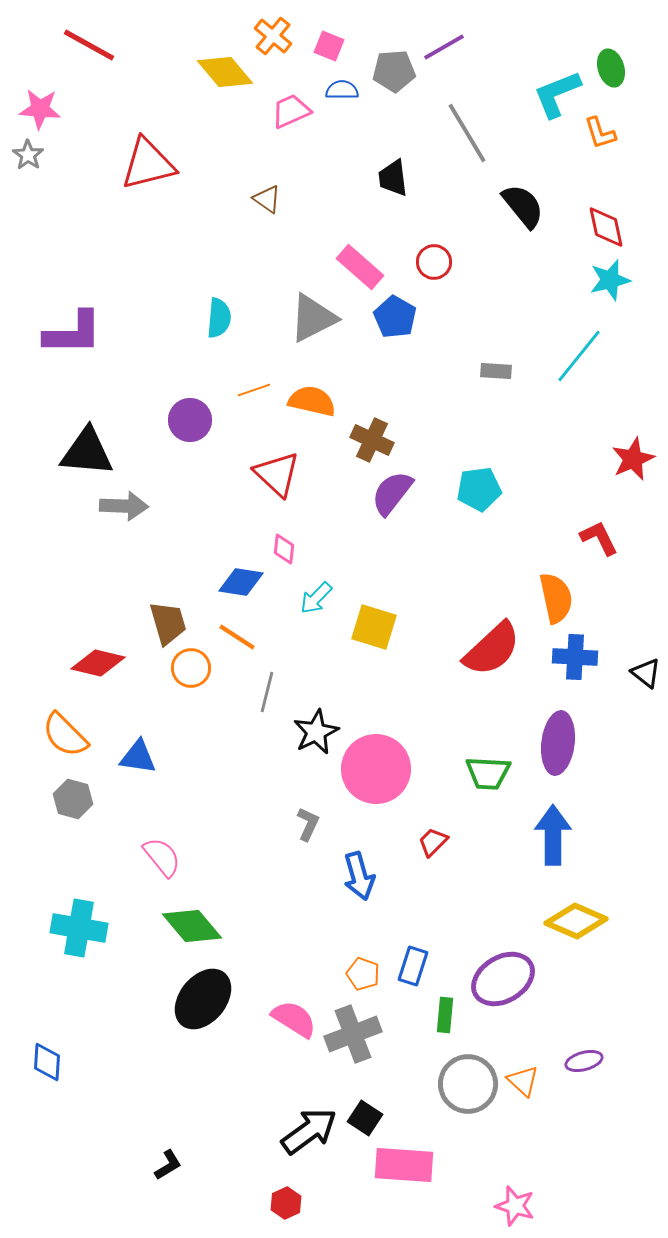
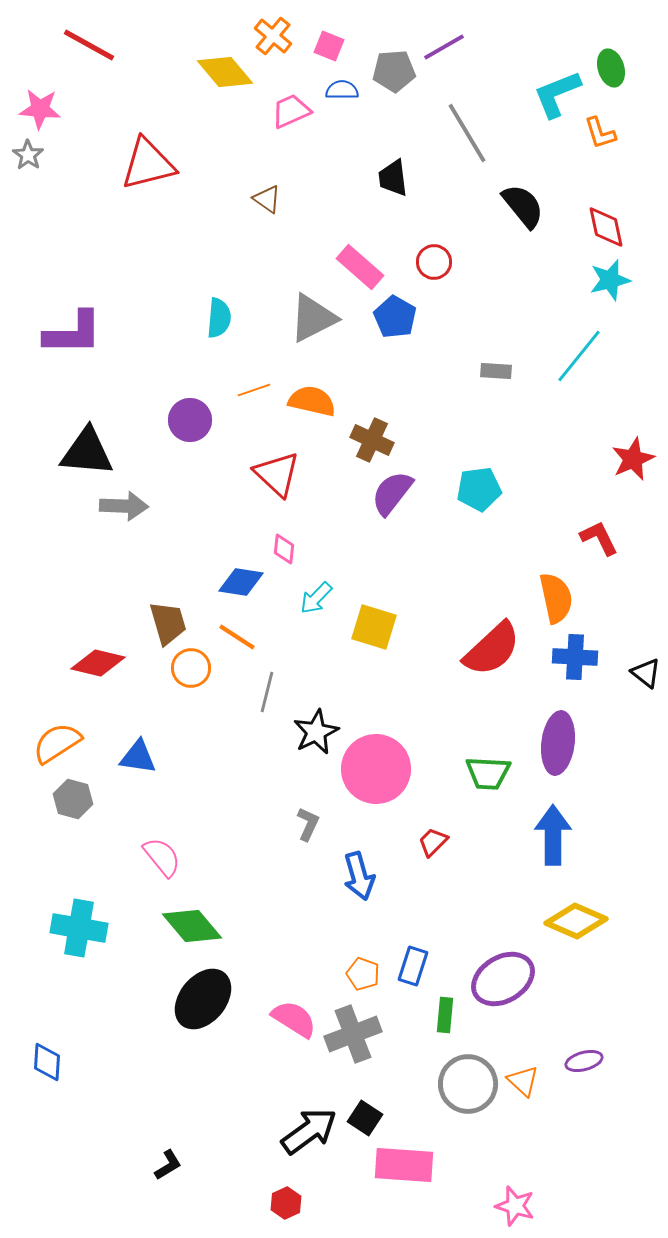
orange semicircle at (65, 735): moved 8 px left, 8 px down; rotated 102 degrees clockwise
